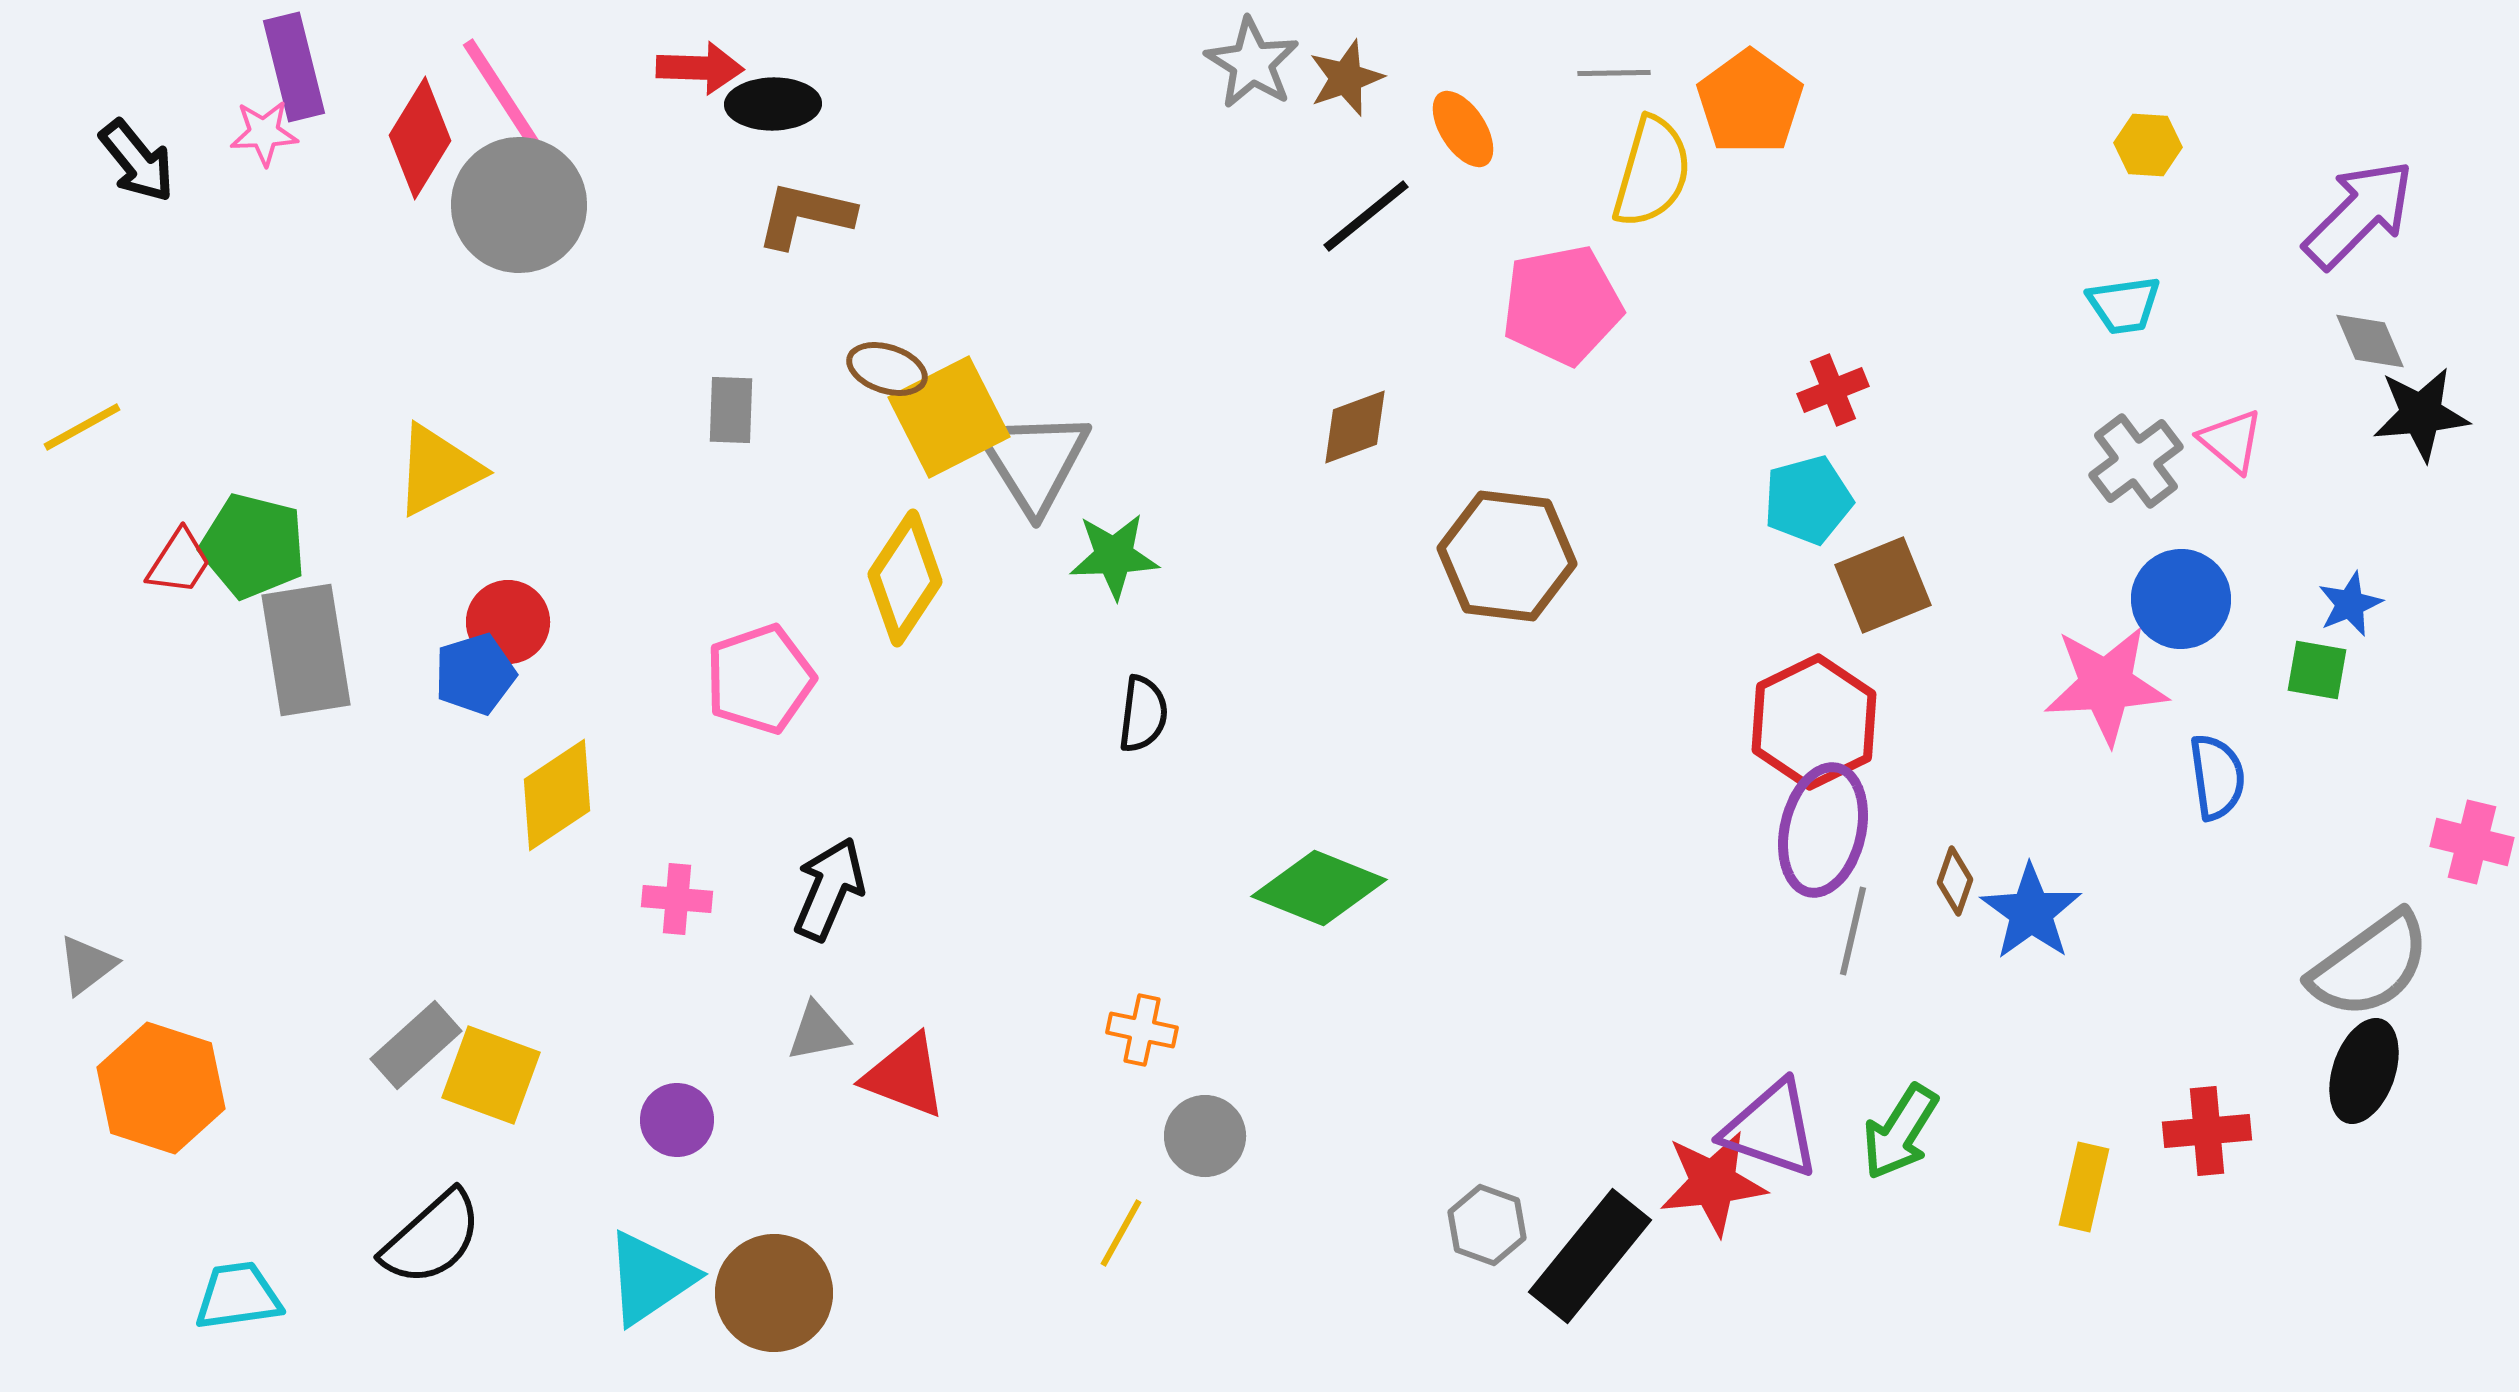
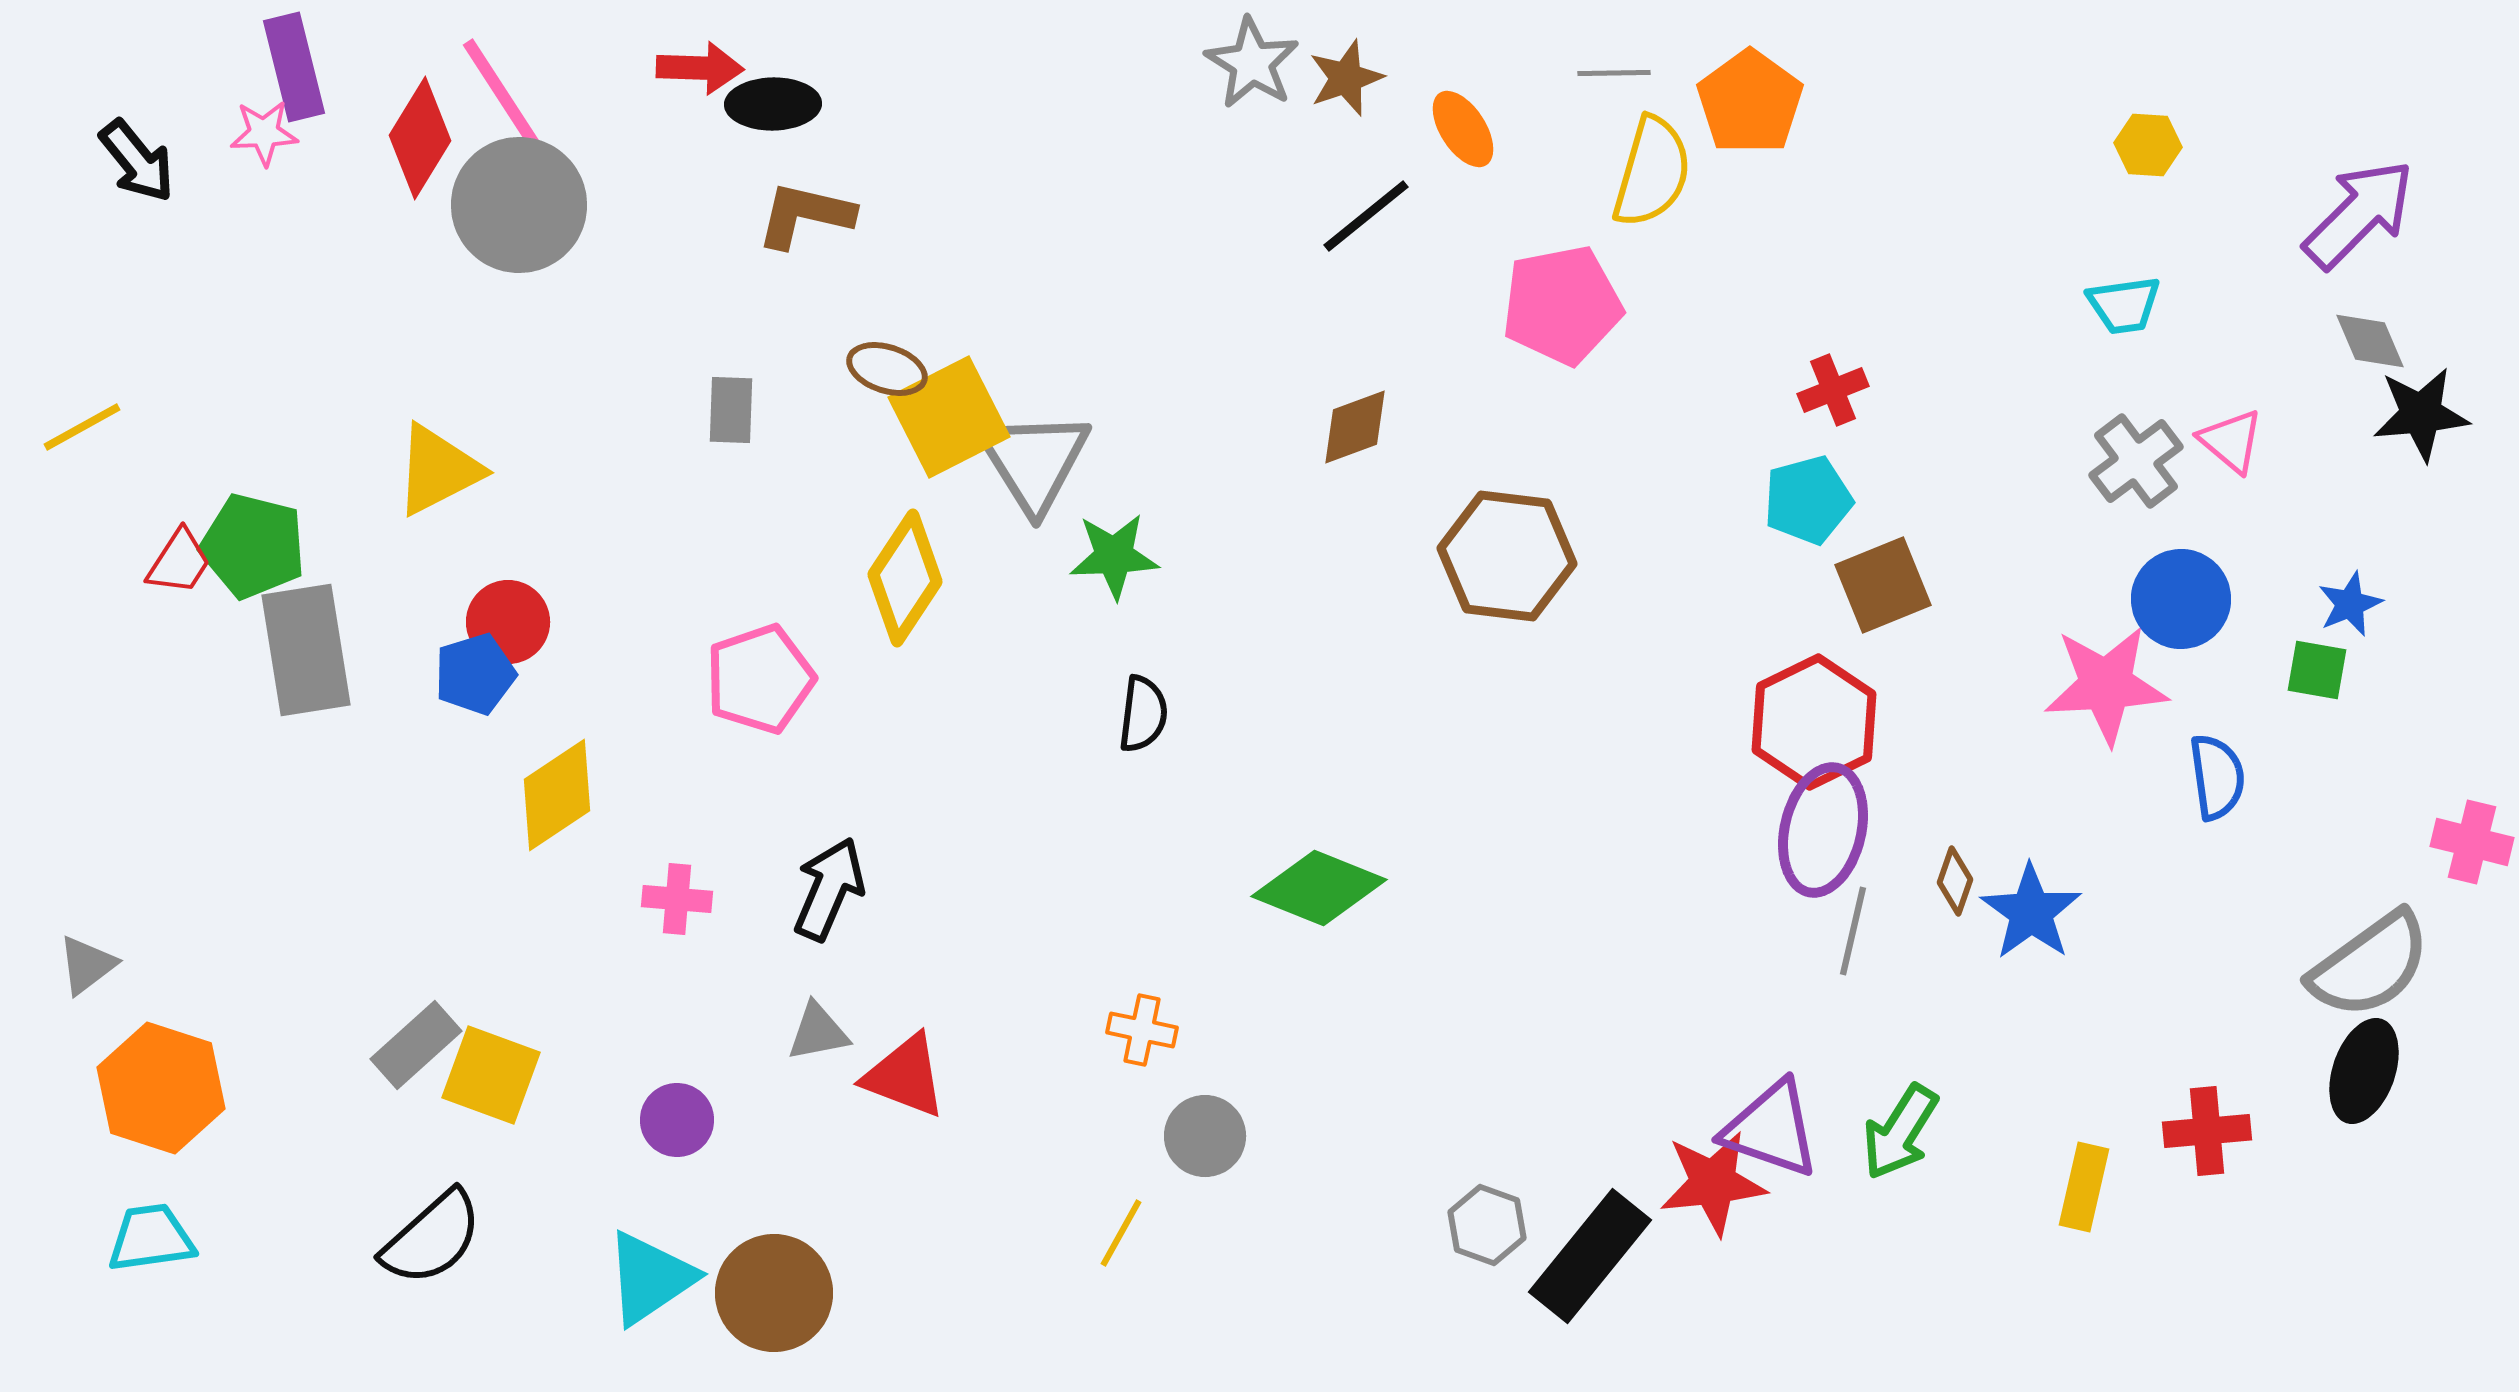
cyan trapezoid at (238, 1296): moved 87 px left, 58 px up
